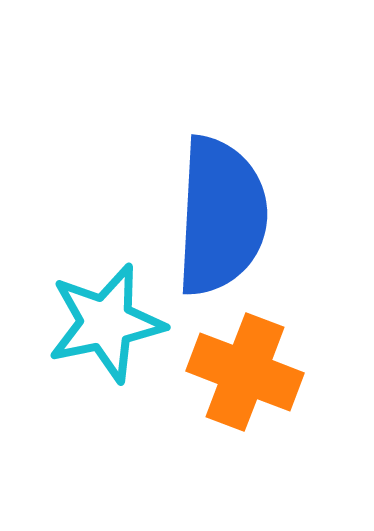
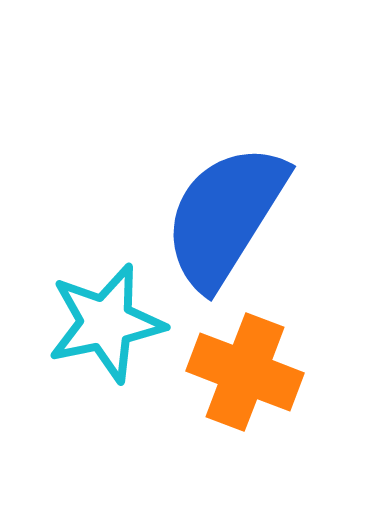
blue semicircle: moved 4 px right; rotated 151 degrees counterclockwise
